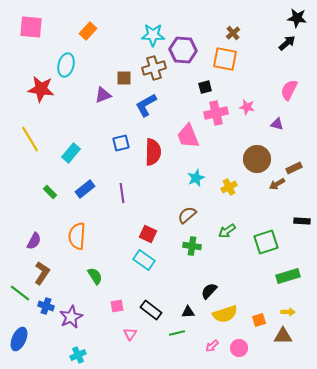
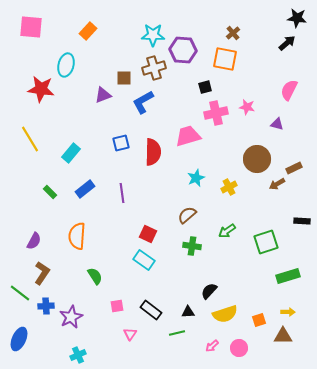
blue L-shape at (146, 105): moved 3 px left, 3 px up
pink trapezoid at (188, 136): rotated 96 degrees clockwise
blue cross at (46, 306): rotated 21 degrees counterclockwise
